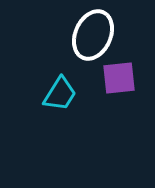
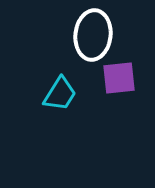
white ellipse: rotated 18 degrees counterclockwise
